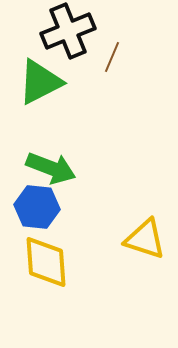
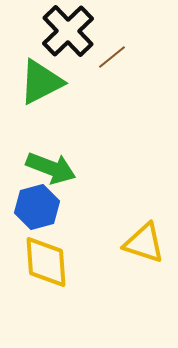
black cross: rotated 22 degrees counterclockwise
brown line: rotated 28 degrees clockwise
green triangle: moved 1 px right
blue hexagon: rotated 21 degrees counterclockwise
yellow triangle: moved 1 px left, 4 px down
